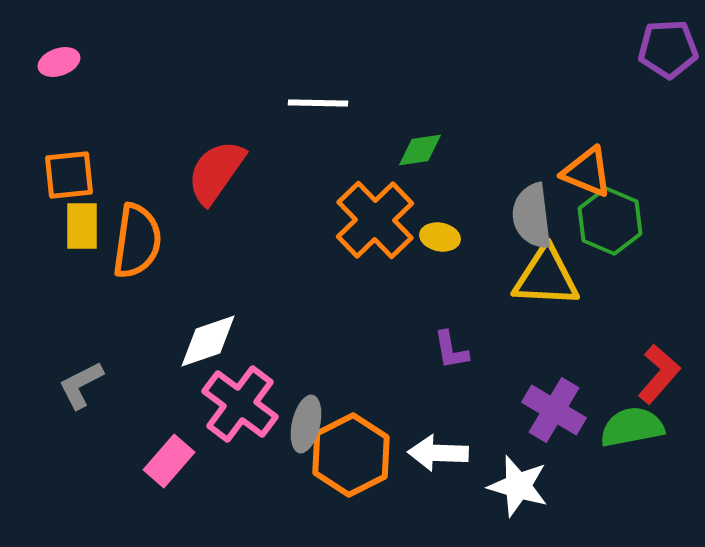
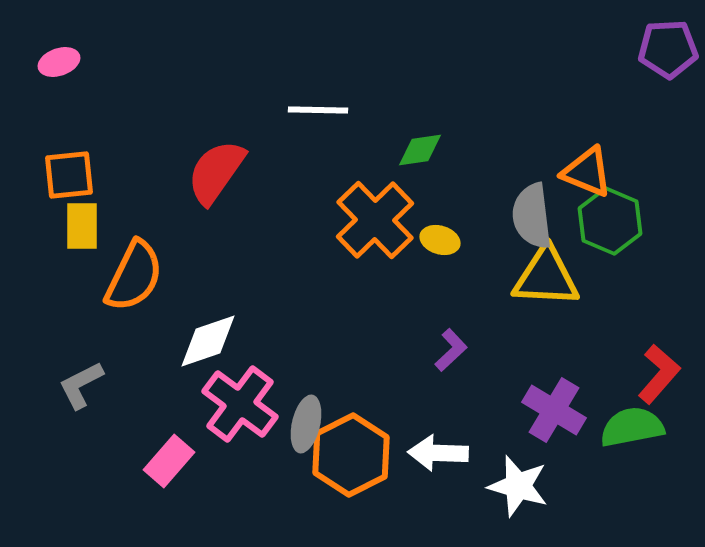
white line: moved 7 px down
yellow ellipse: moved 3 px down; rotated 6 degrees clockwise
orange semicircle: moved 3 px left, 35 px down; rotated 18 degrees clockwise
purple L-shape: rotated 123 degrees counterclockwise
